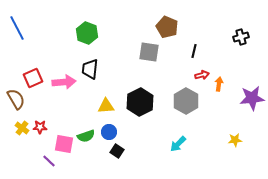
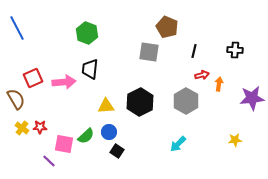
black cross: moved 6 px left, 13 px down; rotated 21 degrees clockwise
green semicircle: rotated 24 degrees counterclockwise
